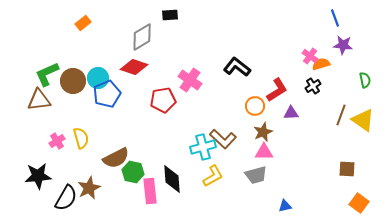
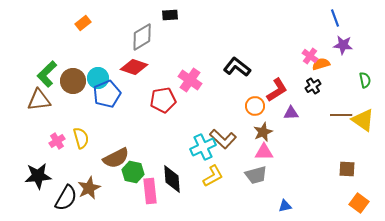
green L-shape at (47, 74): rotated 20 degrees counterclockwise
brown line at (341, 115): rotated 70 degrees clockwise
cyan cross at (203, 147): rotated 10 degrees counterclockwise
